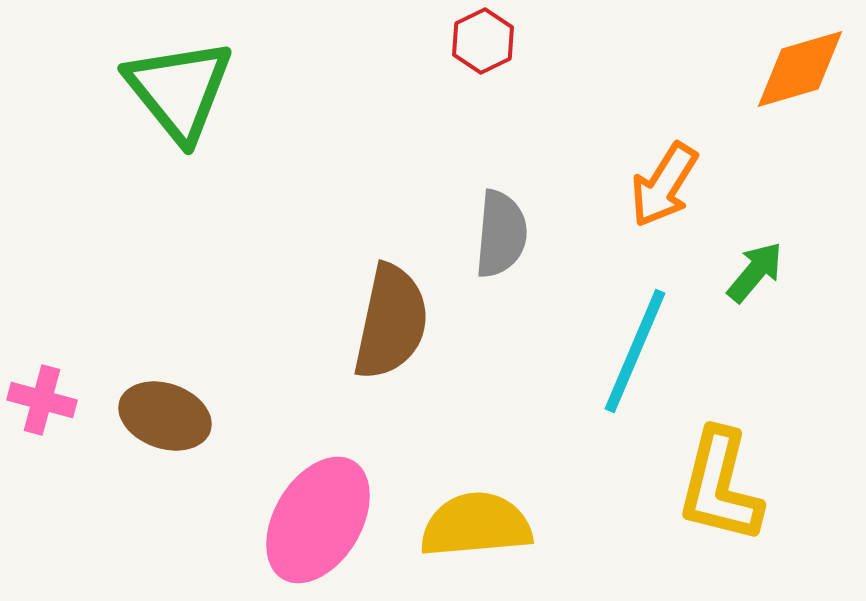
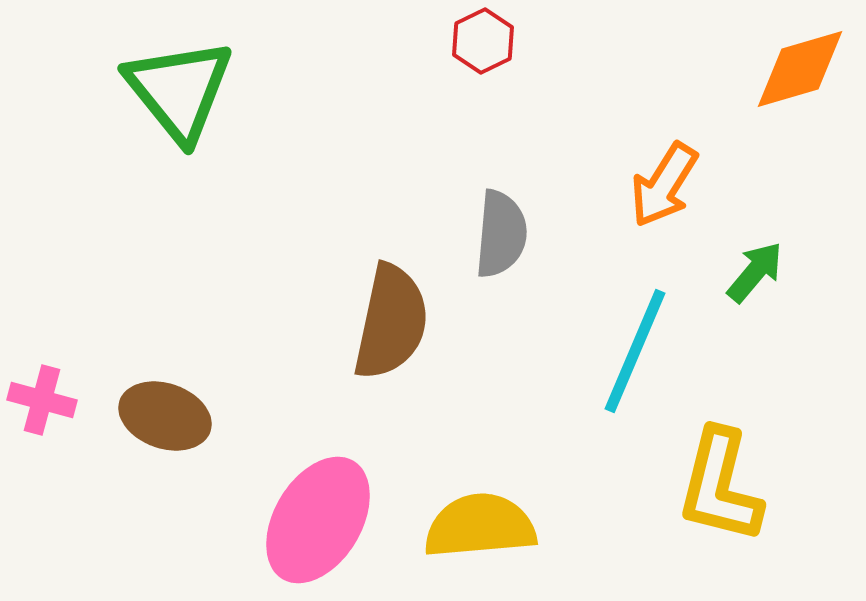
yellow semicircle: moved 4 px right, 1 px down
